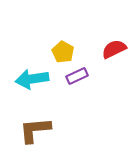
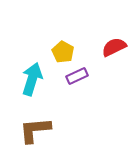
red semicircle: moved 2 px up
cyan arrow: rotated 116 degrees clockwise
